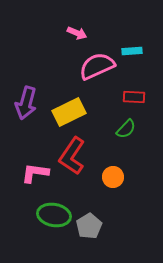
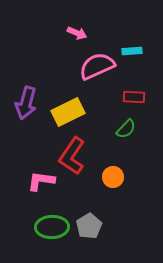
yellow rectangle: moved 1 px left
pink L-shape: moved 6 px right, 8 px down
green ellipse: moved 2 px left, 12 px down; rotated 12 degrees counterclockwise
